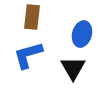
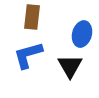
black triangle: moved 3 px left, 2 px up
